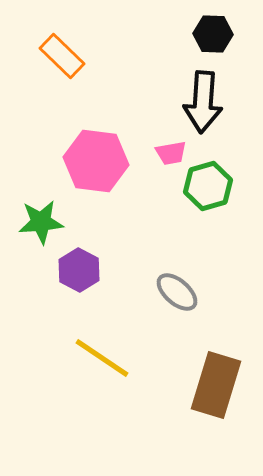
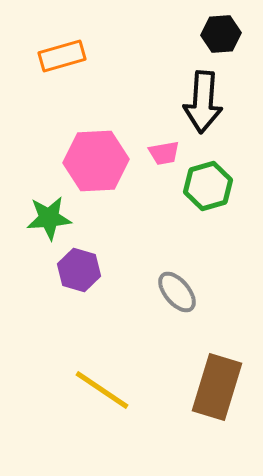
black hexagon: moved 8 px right; rotated 6 degrees counterclockwise
orange rectangle: rotated 60 degrees counterclockwise
pink trapezoid: moved 7 px left
pink hexagon: rotated 10 degrees counterclockwise
green star: moved 8 px right, 4 px up
purple hexagon: rotated 12 degrees counterclockwise
gray ellipse: rotated 9 degrees clockwise
yellow line: moved 32 px down
brown rectangle: moved 1 px right, 2 px down
